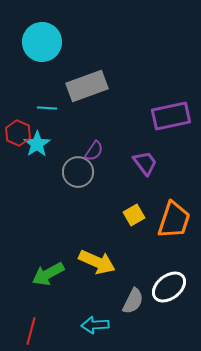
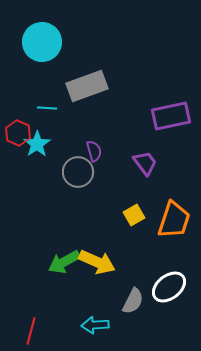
purple semicircle: rotated 50 degrees counterclockwise
green arrow: moved 16 px right, 12 px up
